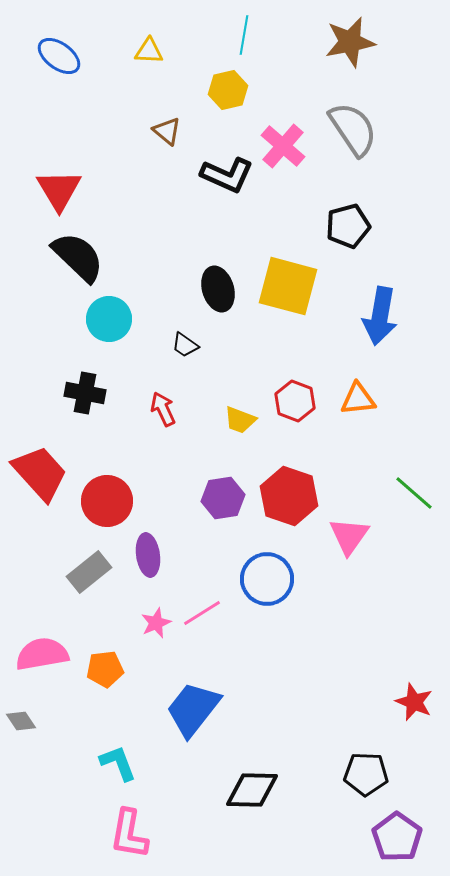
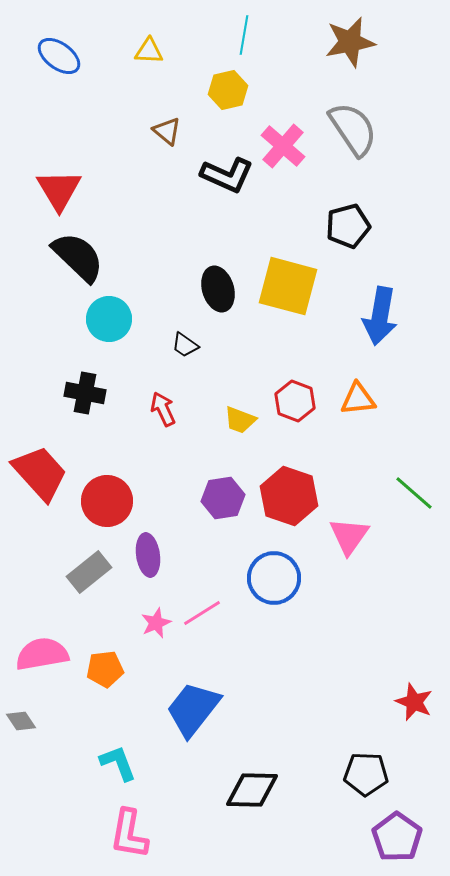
blue circle at (267, 579): moved 7 px right, 1 px up
